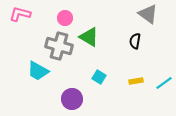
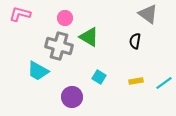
purple circle: moved 2 px up
